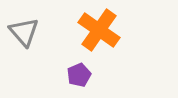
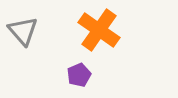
gray triangle: moved 1 px left, 1 px up
